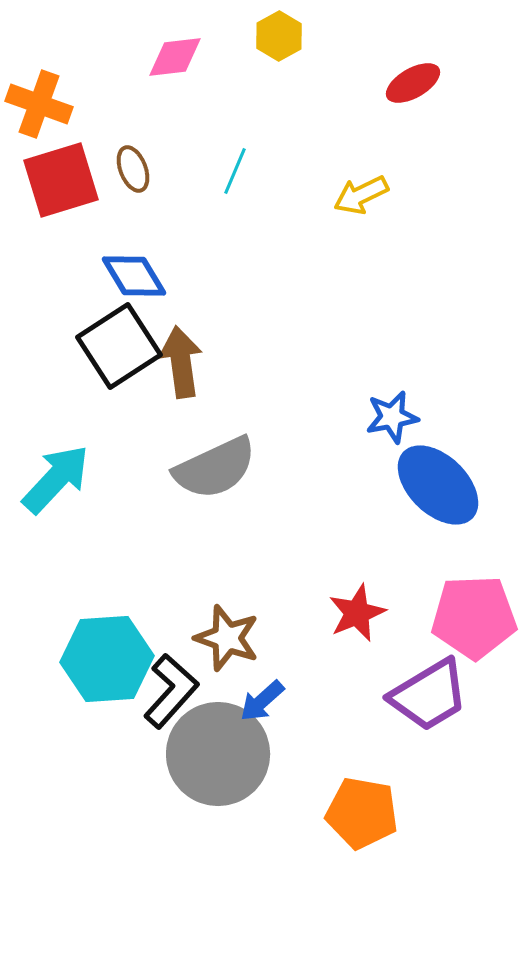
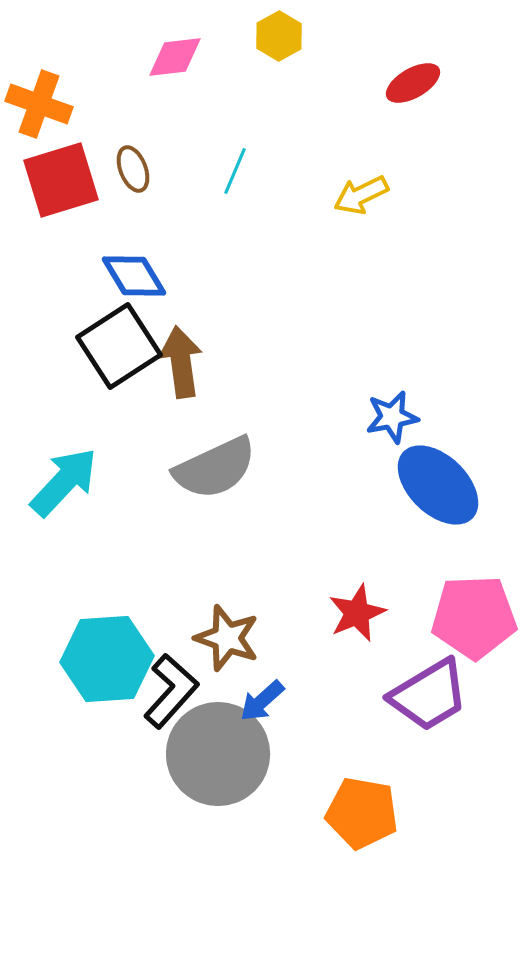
cyan arrow: moved 8 px right, 3 px down
